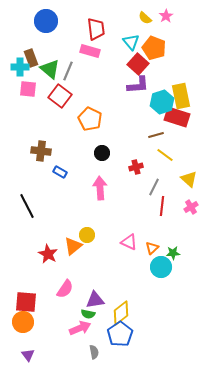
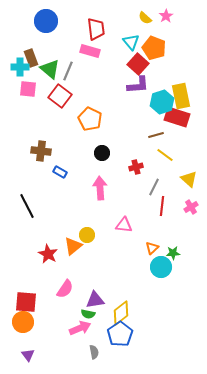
pink triangle at (129, 242): moved 5 px left, 17 px up; rotated 18 degrees counterclockwise
